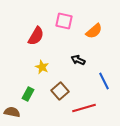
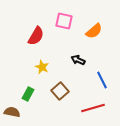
blue line: moved 2 px left, 1 px up
red line: moved 9 px right
